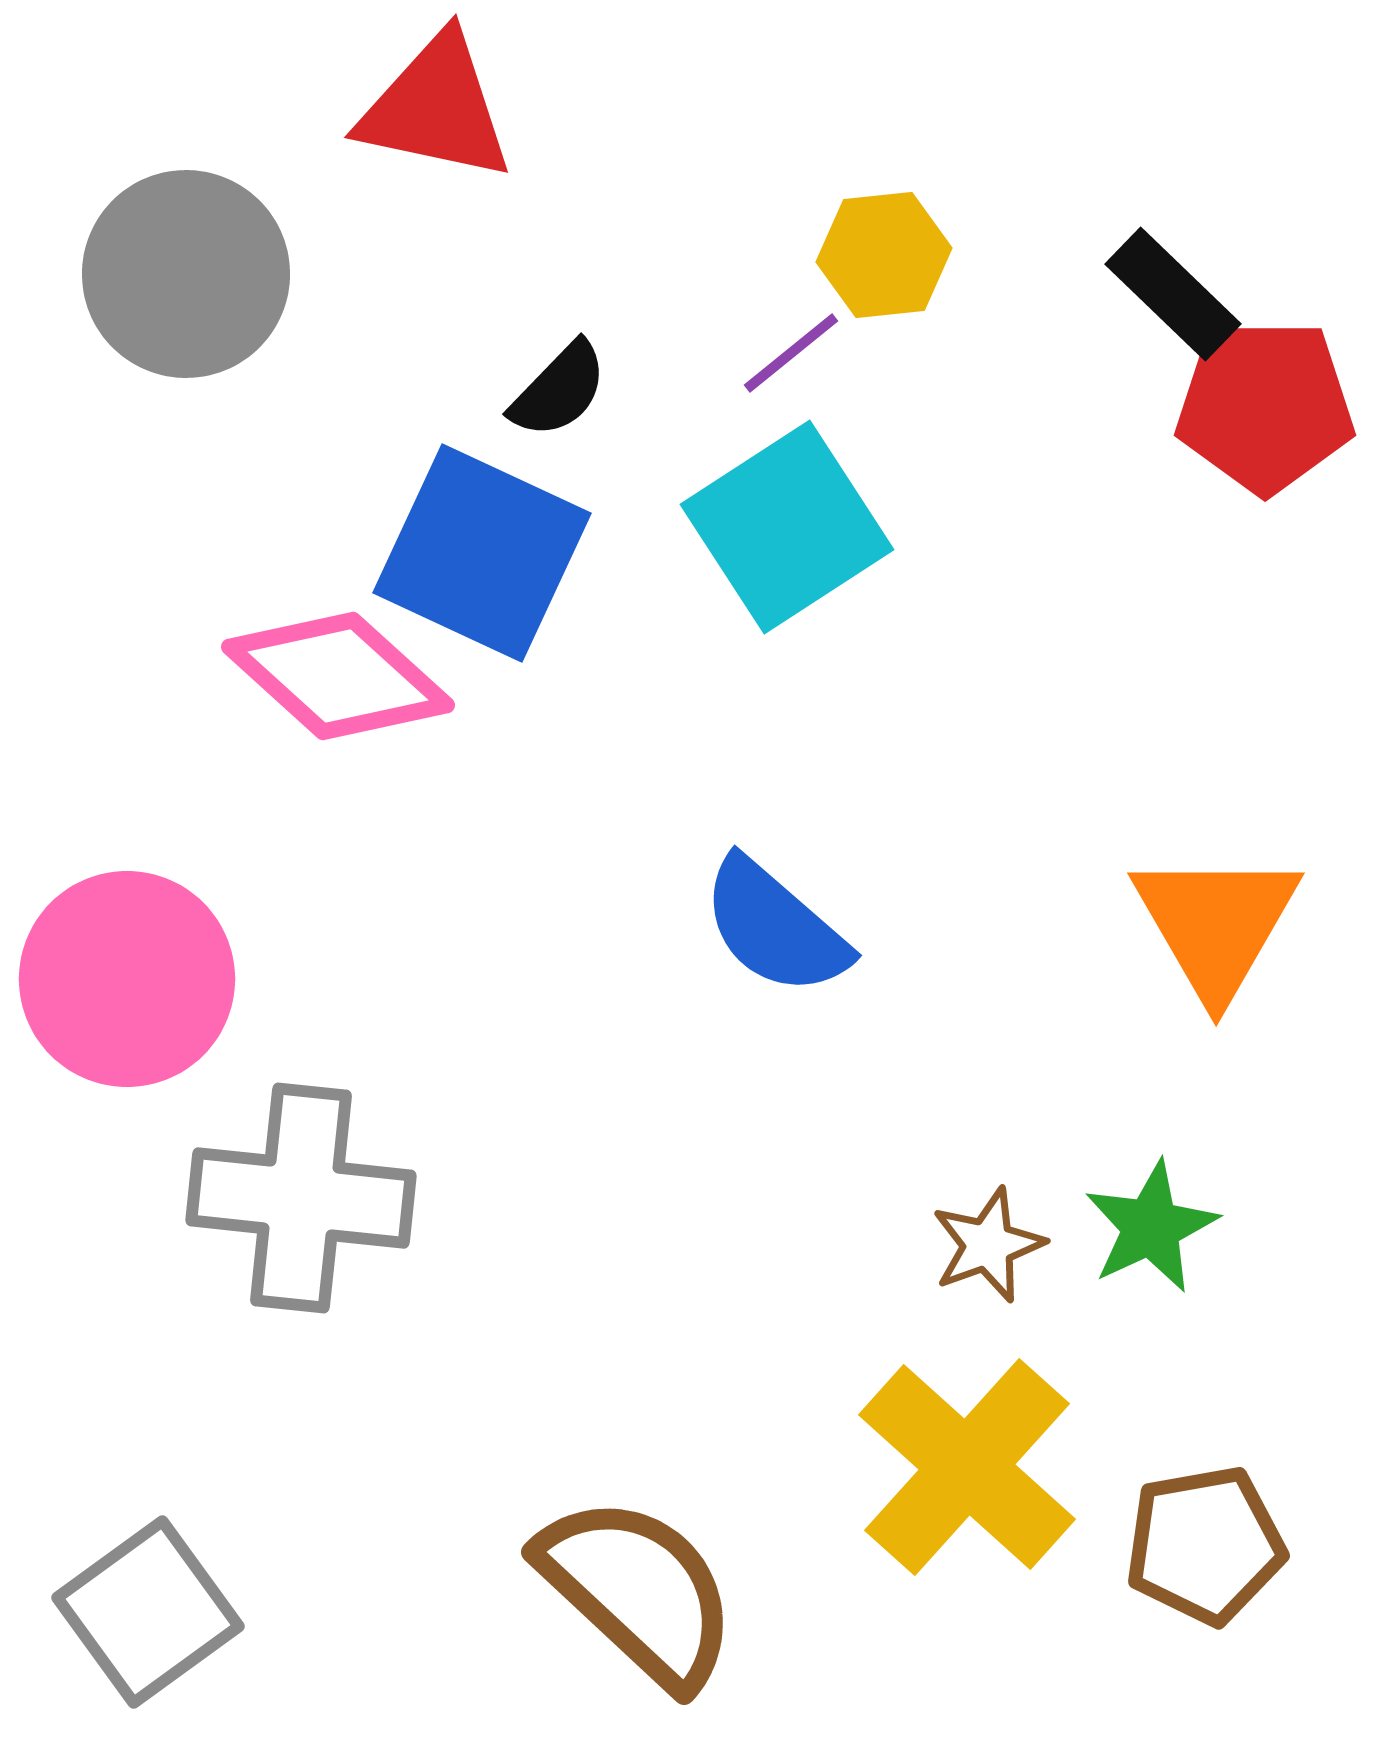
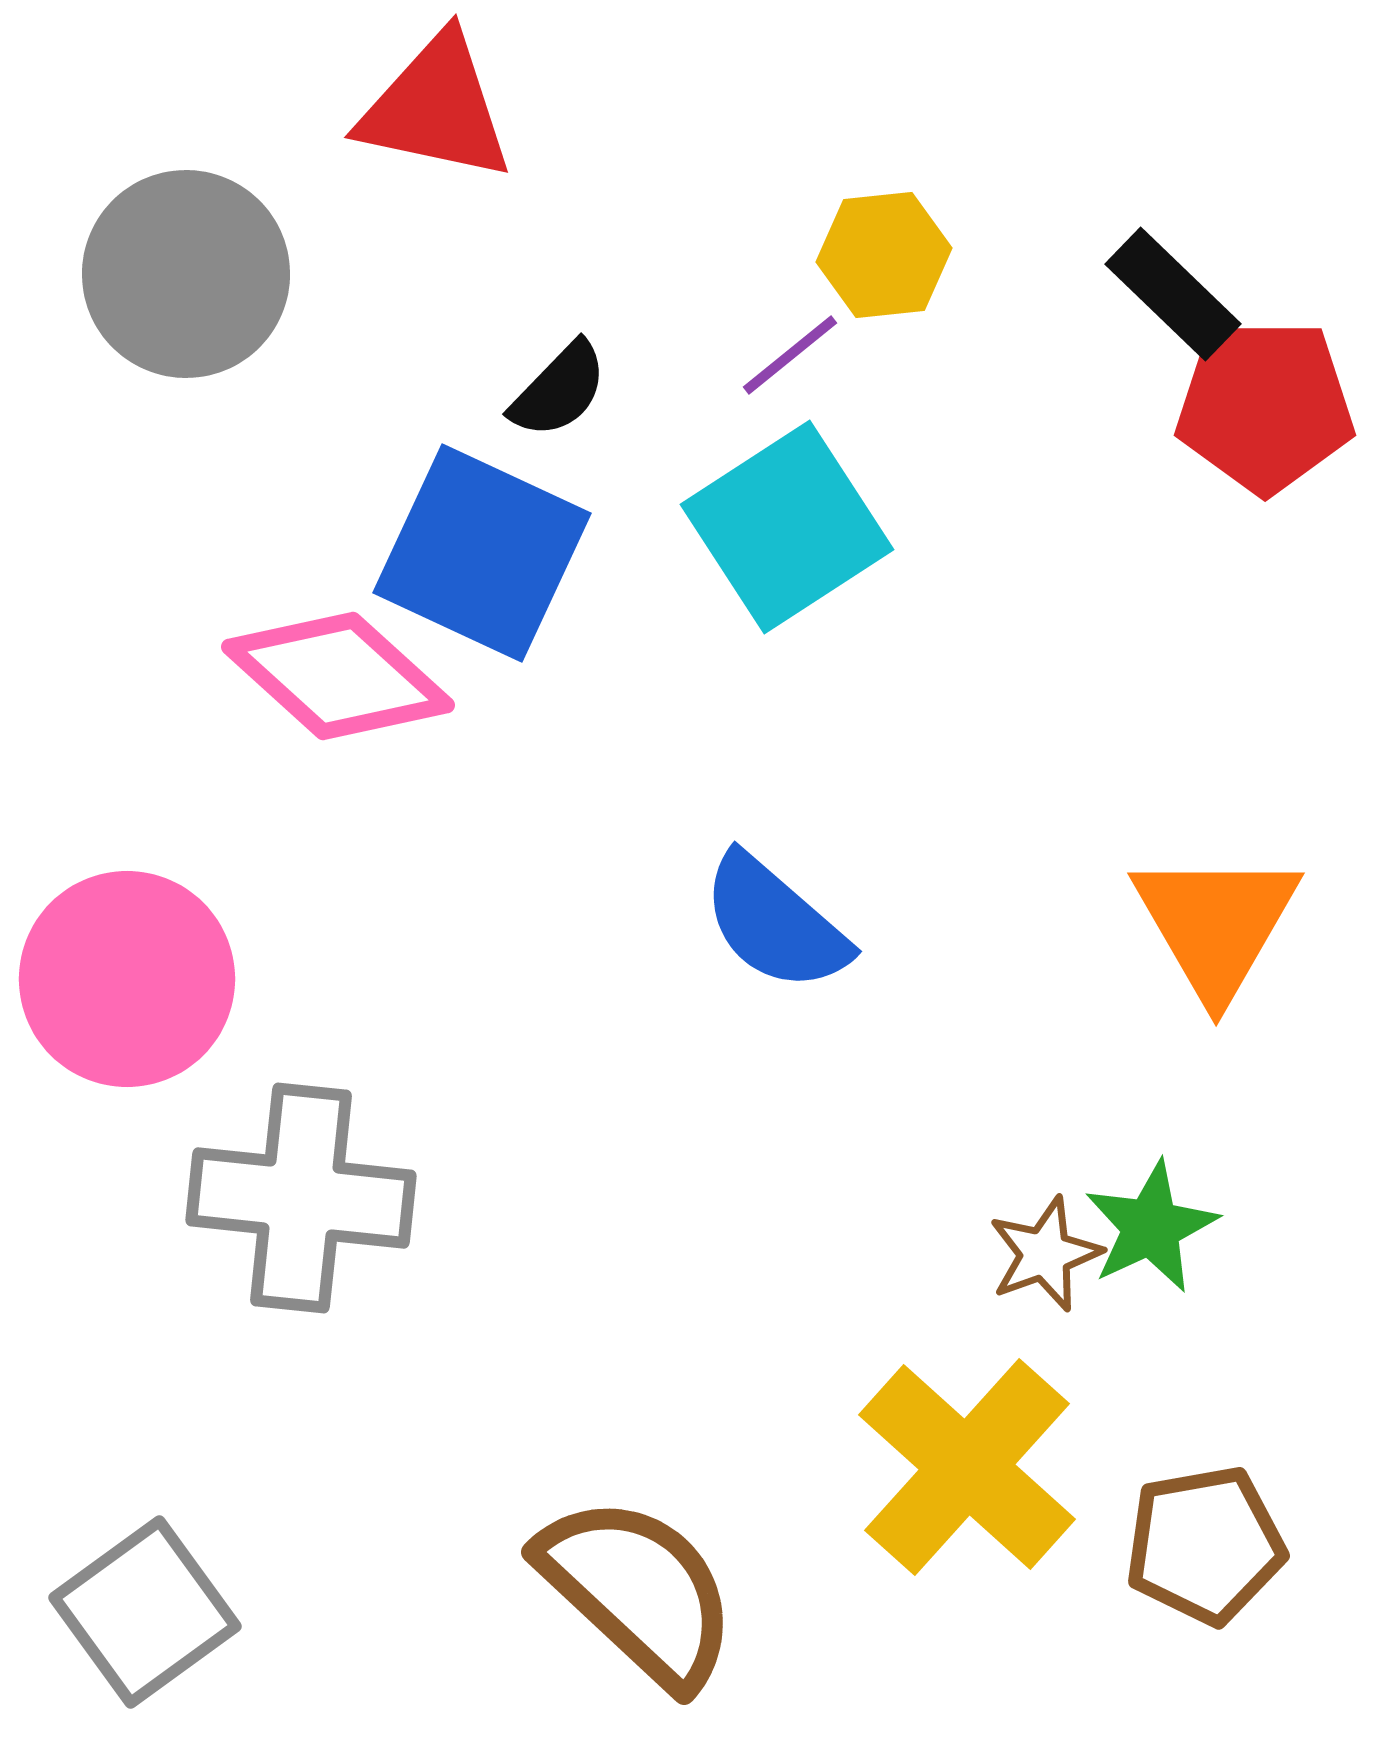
purple line: moved 1 px left, 2 px down
blue semicircle: moved 4 px up
brown star: moved 57 px right, 9 px down
gray square: moved 3 px left
